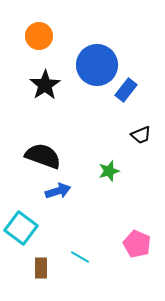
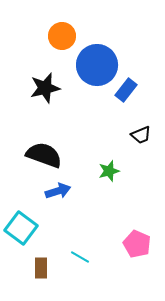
orange circle: moved 23 px right
black star: moved 3 px down; rotated 20 degrees clockwise
black semicircle: moved 1 px right, 1 px up
